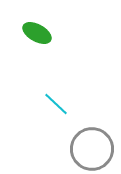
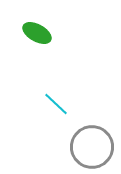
gray circle: moved 2 px up
